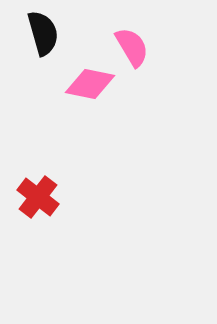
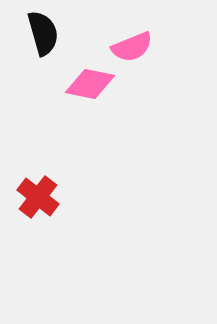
pink semicircle: rotated 99 degrees clockwise
